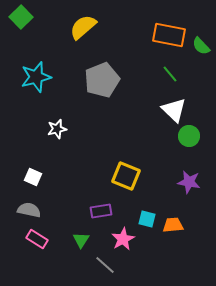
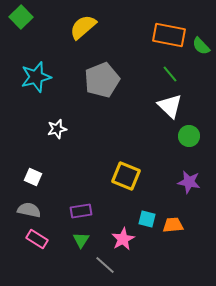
white triangle: moved 4 px left, 4 px up
purple rectangle: moved 20 px left
